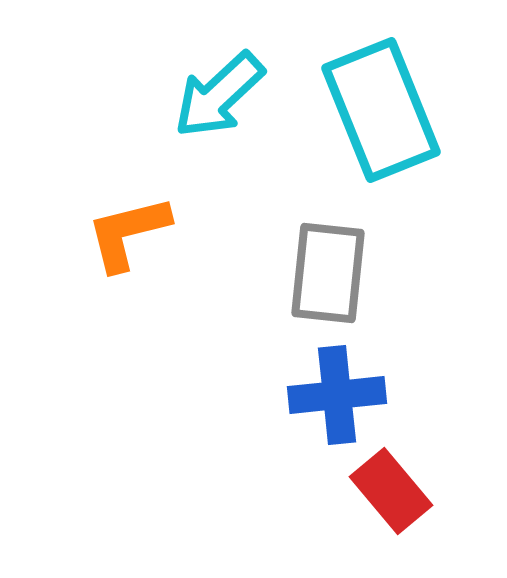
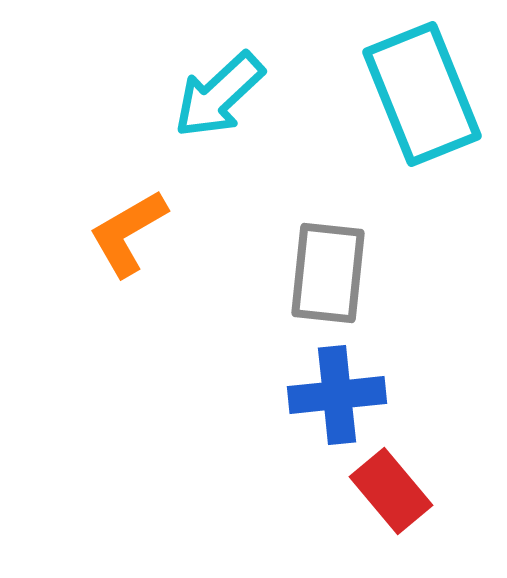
cyan rectangle: moved 41 px right, 16 px up
orange L-shape: rotated 16 degrees counterclockwise
